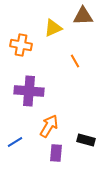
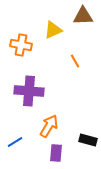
yellow triangle: moved 2 px down
black rectangle: moved 2 px right
